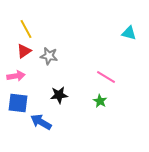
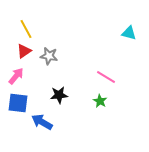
pink arrow: rotated 42 degrees counterclockwise
blue arrow: moved 1 px right
